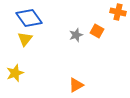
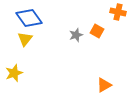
yellow star: moved 1 px left
orange triangle: moved 28 px right
